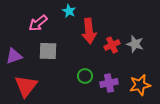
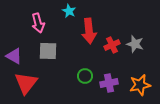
pink arrow: rotated 66 degrees counterclockwise
purple triangle: rotated 48 degrees clockwise
red triangle: moved 3 px up
